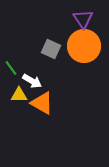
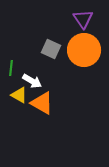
orange circle: moved 4 px down
green line: rotated 42 degrees clockwise
yellow triangle: rotated 30 degrees clockwise
